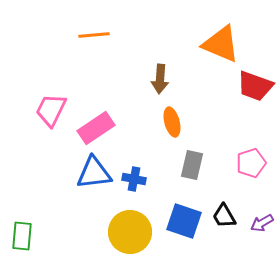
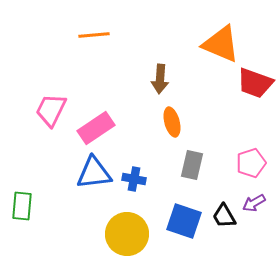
red trapezoid: moved 3 px up
purple arrow: moved 8 px left, 20 px up
yellow circle: moved 3 px left, 2 px down
green rectangle: moved 30 px up
